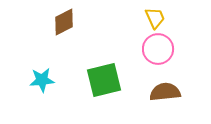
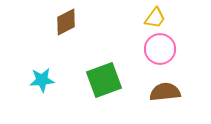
yellow trapezoid: rotated 60 degrees clockwise
brown diamond: moved 2 px right
pink circle: moved 2 px right
green square: rotated 6 degrees counterclockwise
